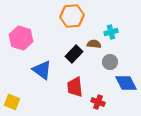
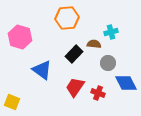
orange hexagon: moved 5 px left, 2 px down
pink hexagon: moved 1 px left, 1 px up
gray circle: moved 2 px left, 1 px down
red trapezoid: rotated 40 degrees clockwise
red cross: moved 9 px up
